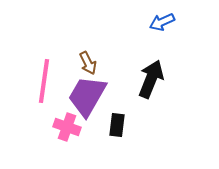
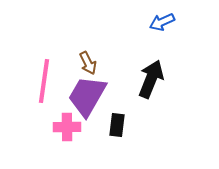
pink cross: rotated 20 degrees counterclockwise
